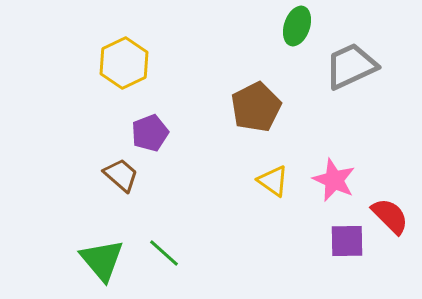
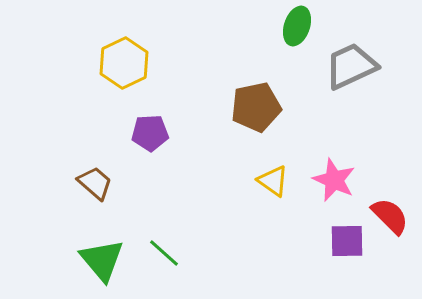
brown pentagon: rotated 15 degrees clockwise
purple pentagon: rotated 18 degrees clockwise
brown trapezoid: moved 26 px left, 8 px down
